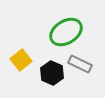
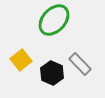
green ellipse: moved 12 px left, 12 px up; rotated 16 degrees counterclockwise
gray rectangle: rotated 20 degrees clockwise
